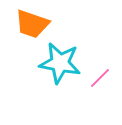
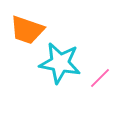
orange trapezoid: moved 5 px left, 6 px down
